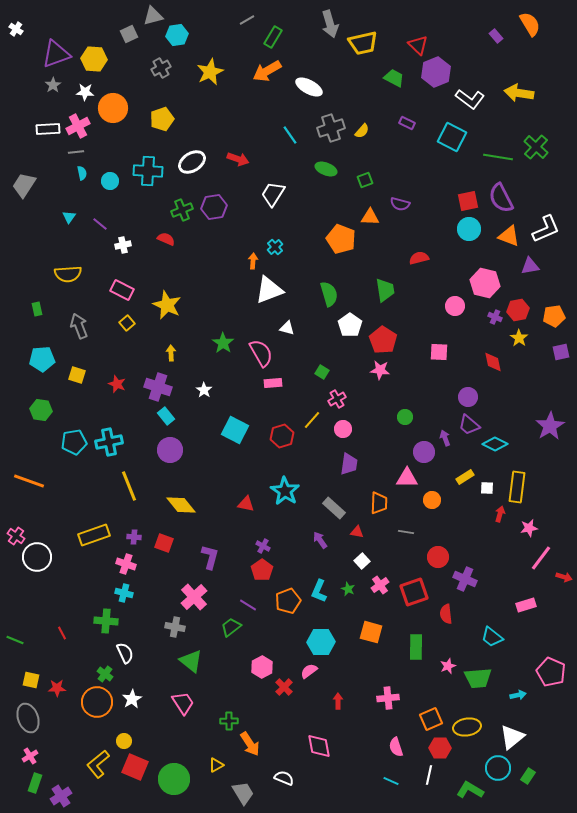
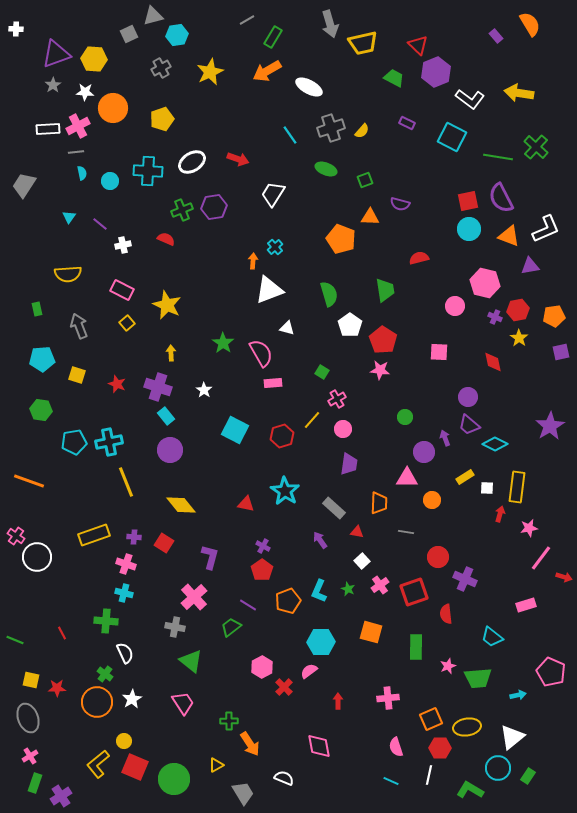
white cross at (16, 29): rotated 32 degrees counterclockwise
yellow line at (129, 486): moved 3 px left, 4 px up
red square at (164, 543): rotated 12 degrees clockwise
